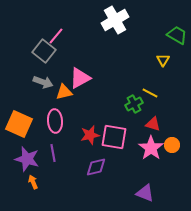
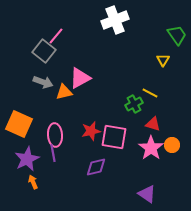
white cross: rotated 8 degrees clockwise
green trapezoid: rotated 25 degrees clockwise
pink ellipse: moved 14 px down
red star: moved 1 px right, 4 px up
purple star: rotated 30 degrees clockwise
purple triangle: moved 2 px right, 1 px down; rotated 12 degrees clockwise
